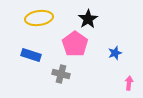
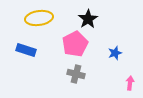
pink pentagon: rotated 10 degrees clockwise
blue rectangle: moved 5 px left, 5 px up
gray cross: moved 15 px right
pink arrow: moved 1 px right
